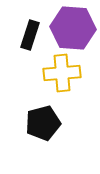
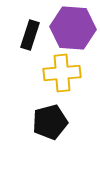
black pentagon: moved 7 px right, 1 px up
